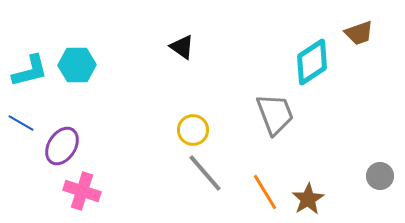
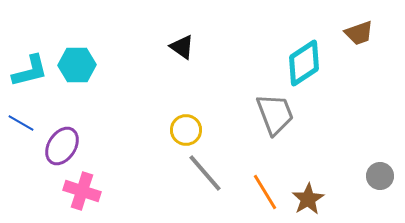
cyan diamond: moved 8 px left, 1 px down
yellow circle: moved 7 px left
